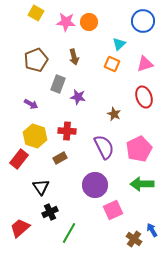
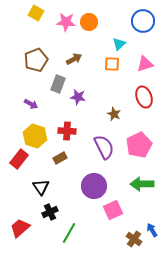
brown arrow: moved 2 px down; rotated 105 degrees counterclockwise
orange square: rotated 21 degrees counterclockwise
pink pentagon: moved 4 px up
purple circle: moved 1 px left, 1 px down
